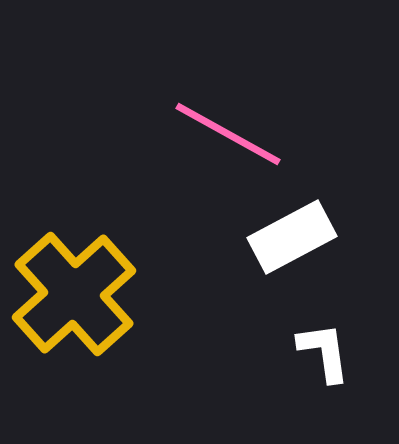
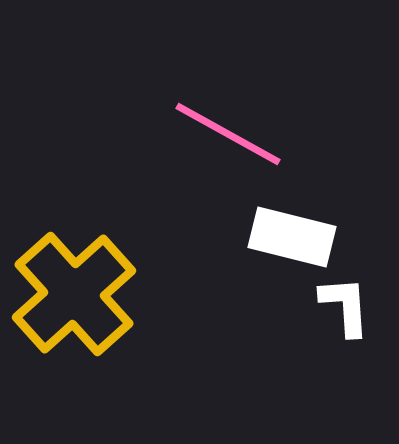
white rectangle: rotated 42 degrees clockwise
white L-shape: moved 21 px right, 46 px up; rotated 4 degrees clockwise
